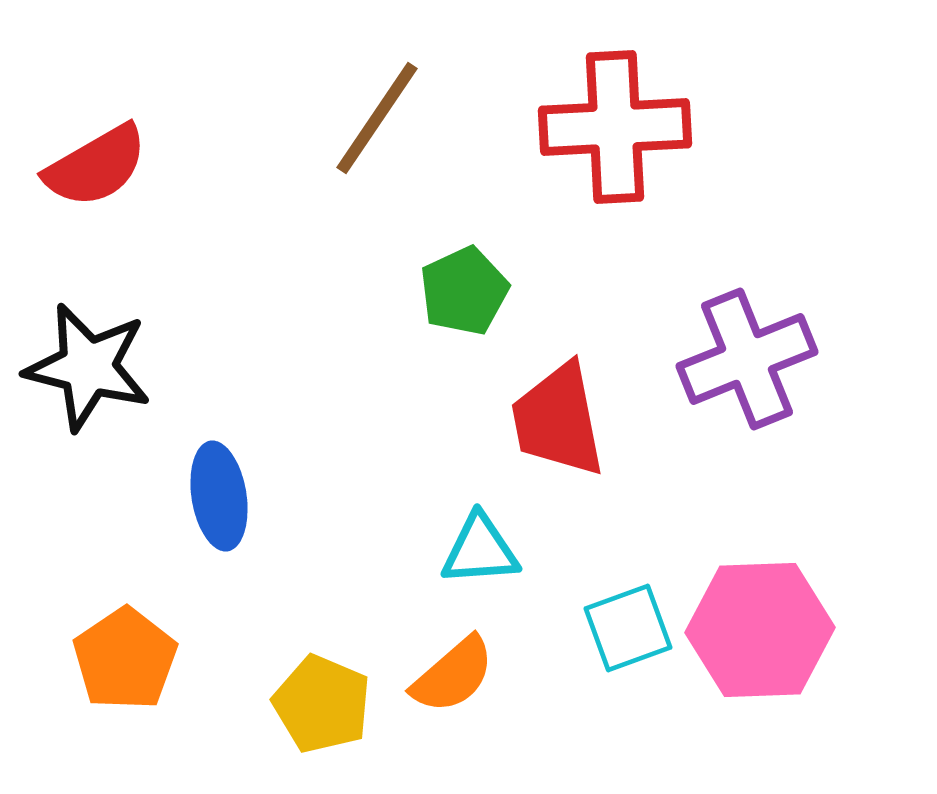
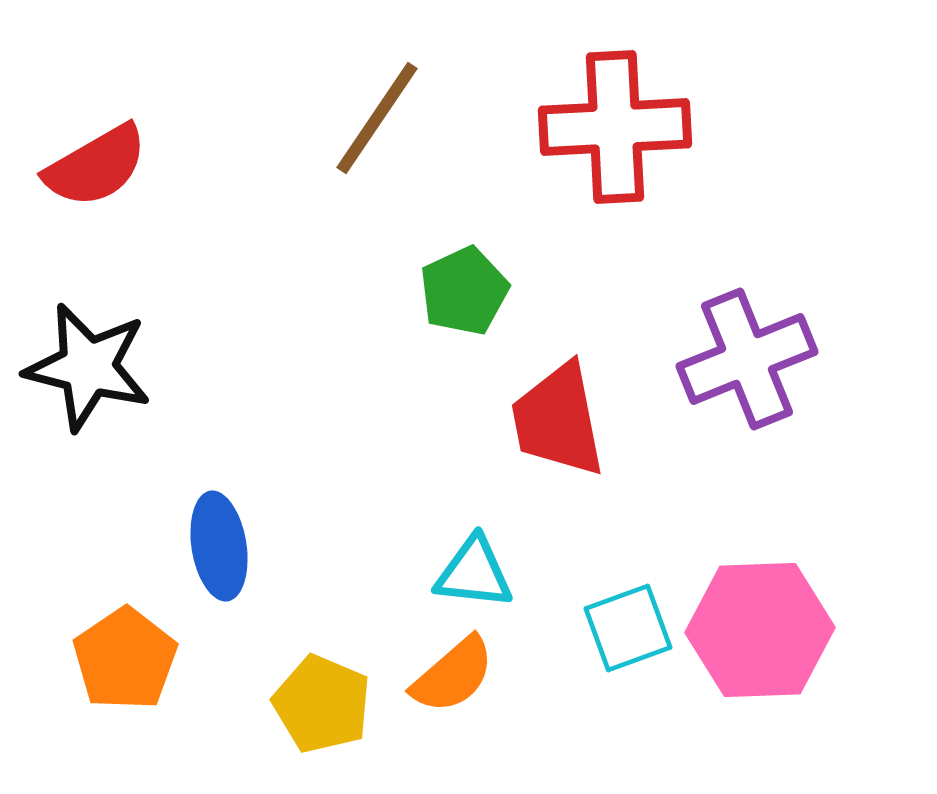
blue ellipse: moved 50 px down
cyan triangle: moved 6 px left, 23 px down; rotated 10 degrees clockwise
